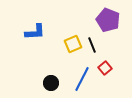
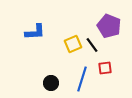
purple pentagon: moved 1 px right, 6 px down
black line: rotated 14 degrees counterclockwise
red square: rotated 32 degrees clockwise
blue line: rotated 10 degrees counterclockwise
